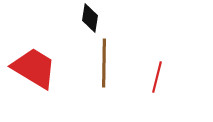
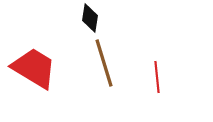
brown line: rotated 18 degrees counterclockwise
red line: rotated 20 degrees counterclockwise
